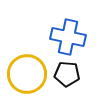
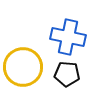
yellow circle: moved 4 px left, 7 px up
